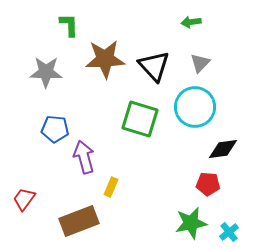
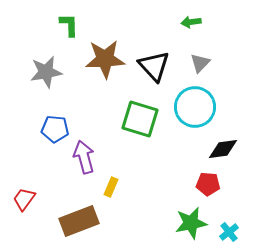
gray star: rotated 12 degrees counterclockwise
